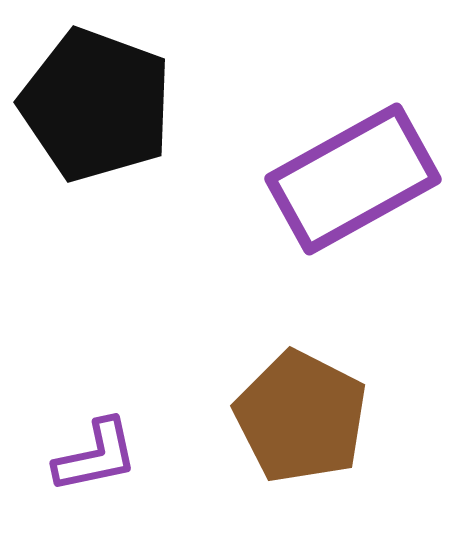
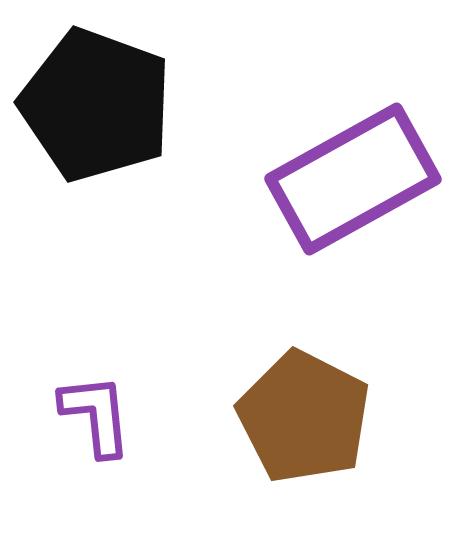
brown pentagon: moved 3 px right
purple L-shape: moved 41 px up; rotated 84 degrees counterclockwise
